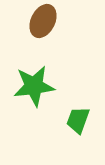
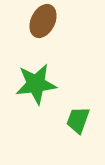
green star: moved 2 px right, 2 px up
